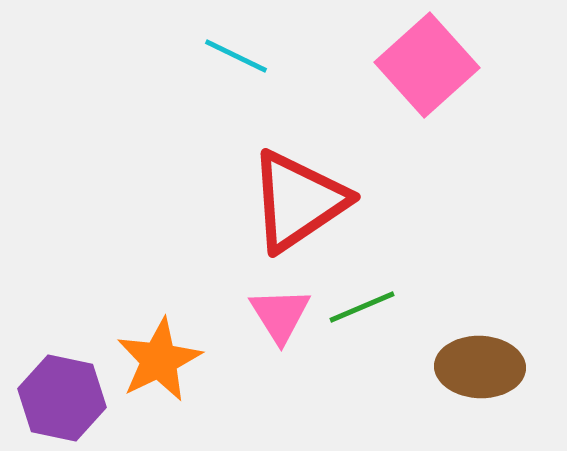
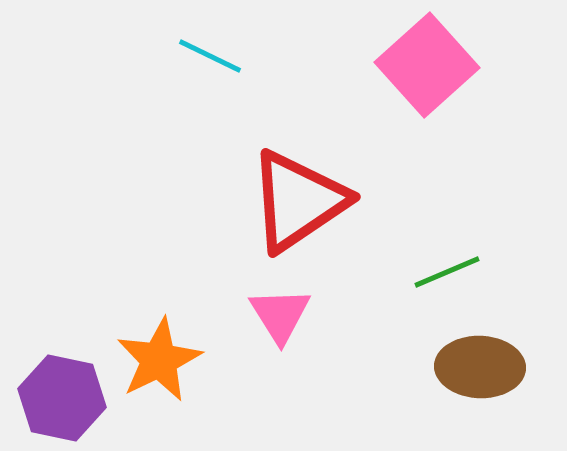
cyan line: moved 26 px left
green line: moved 85 px right, 35 px up
